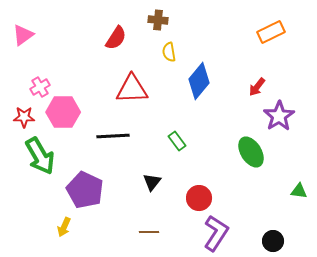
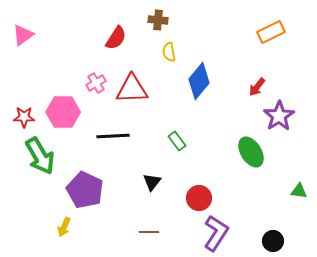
pink cross: moved 56 px right, 4 px up
